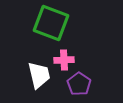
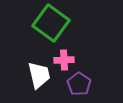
green square: rotated 15 degrees clockwise
